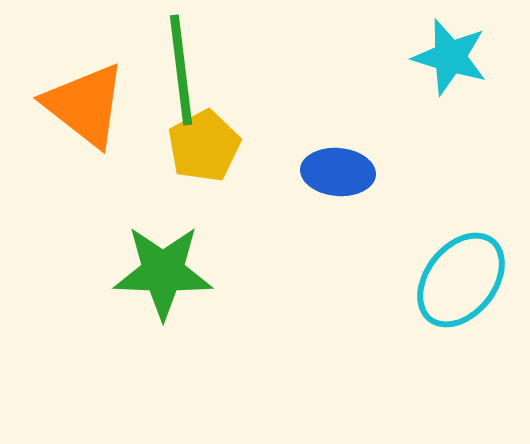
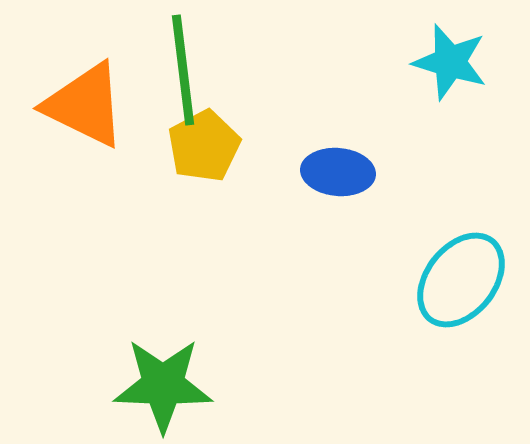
cyan star: moved 5 px down
green line: moved 2 px right
orange triangle: rotated 12 degrees counterclockwise
green star: moved 113 px down
